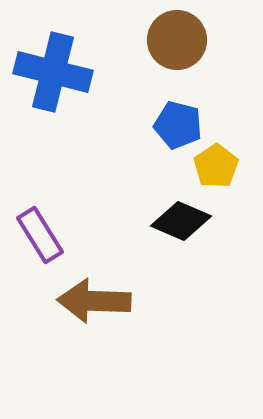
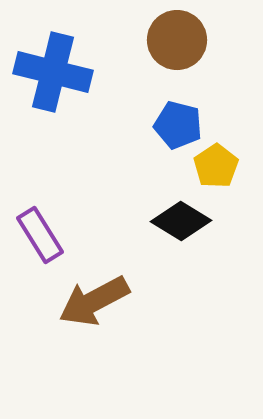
black diamond: rotated 8 degrees clockwise
brown arrow: rotated 30 degrees counterclockwise
